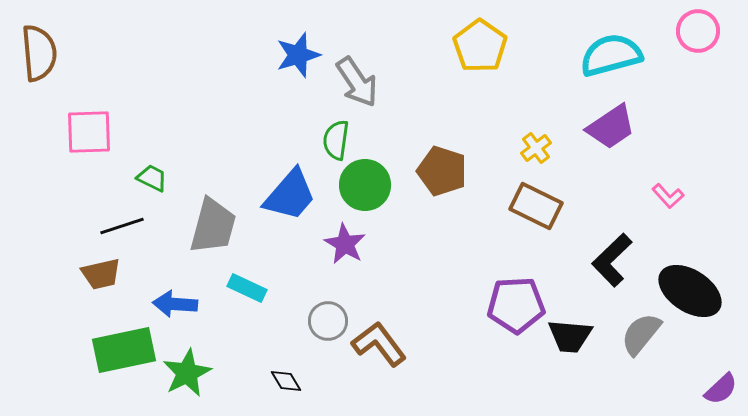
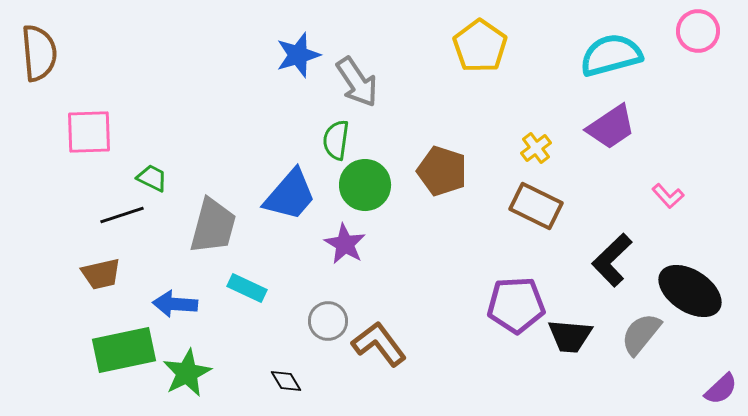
black line: moved 11 px up
